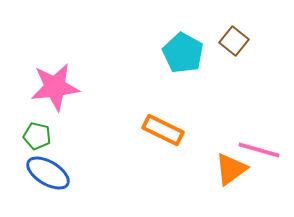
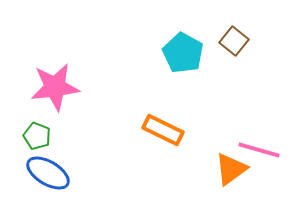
green pentagon: rotated 8 degrees clockwise
